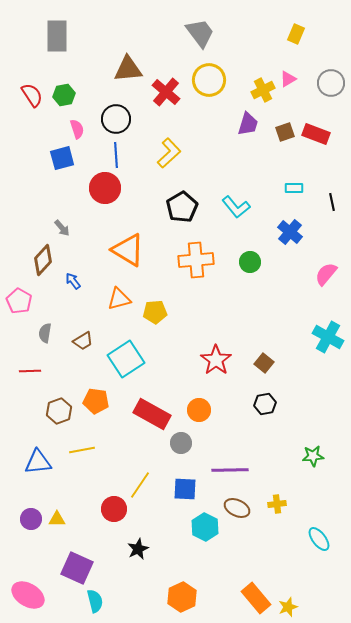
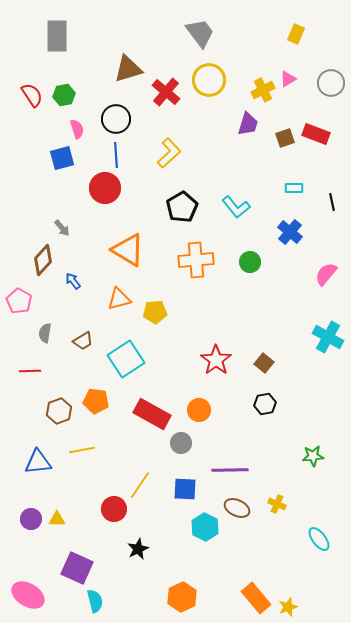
brown triangle at (128, 69): rotated 12 degrees counterclockwise
brown square at (285, 132): moved 6 px down
yellow cross at (277, 504): rotated 30 degrees clockwise
